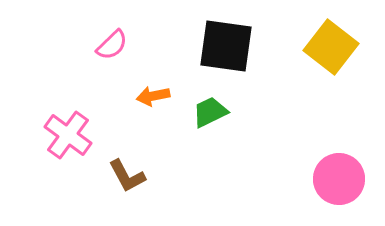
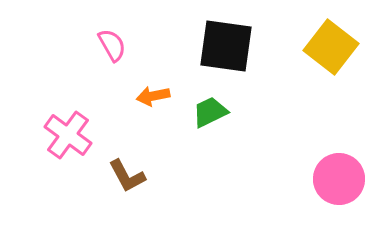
pink semicircle: rotated 76 degrees counterclockwise
